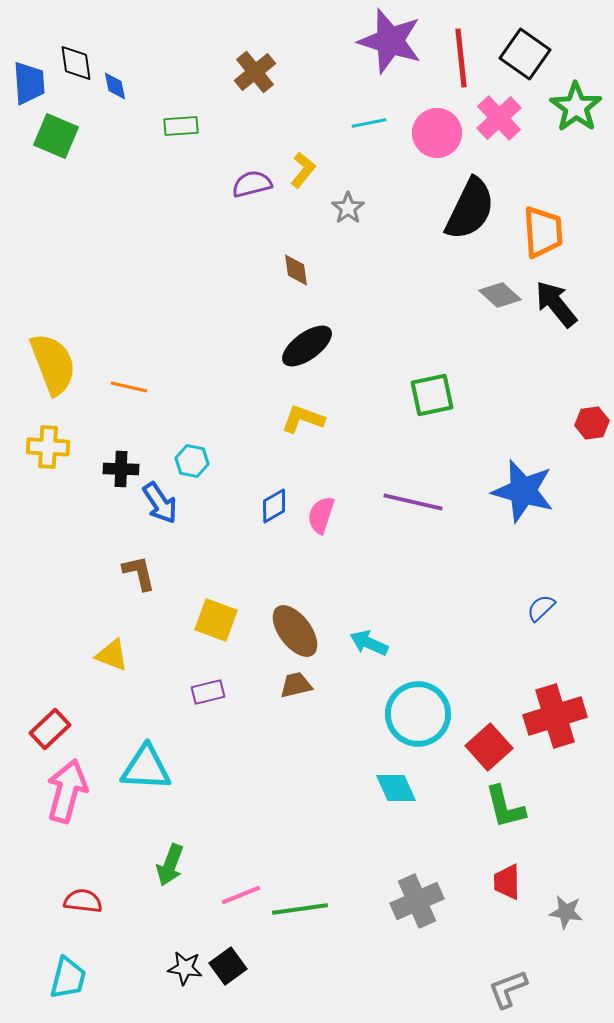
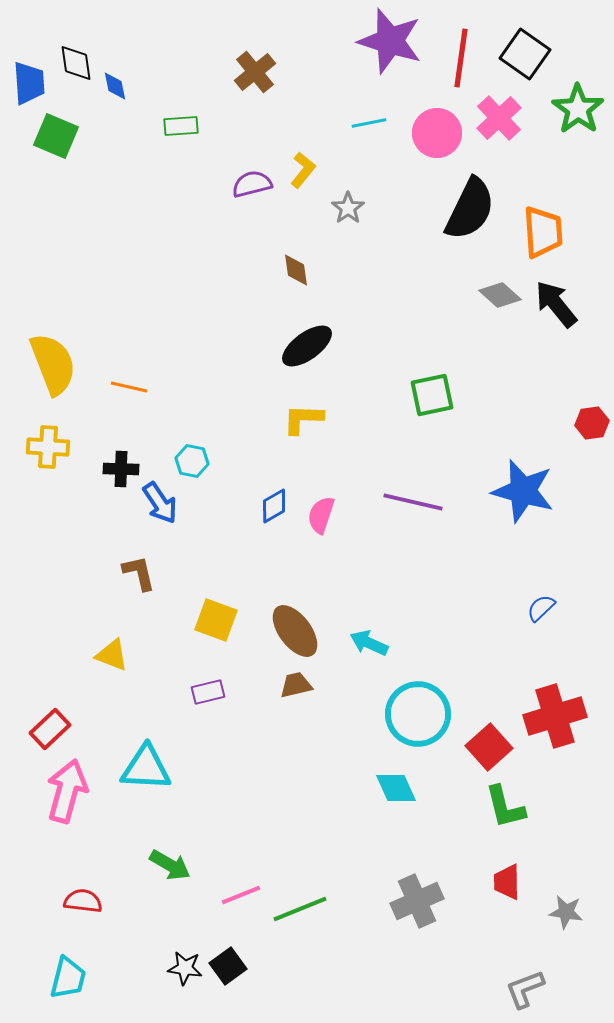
red line at (461, 58): rotated 14 degrees clockwise
green star at (576, 107): moved 2 px right, 2 px down
yellow L-shape at (303, 419): rotated 18 degrees counterclockwise
green arrow at (170, 865): rotated 81 degrees counterclockwise
green line at (300, 909): rotated 14 degrees counterclockwise
gray L-shape at (508, 989): moved 17 px right
